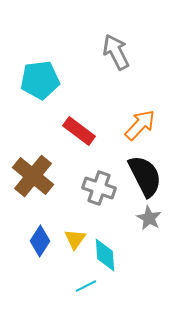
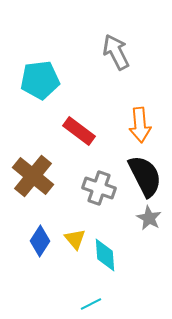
orange arrow: rotated 132 degrees clockwise
yellow triangle: rotated 15 degrees counterclockwise
cyan line: moved 5 px right, 18 px down
